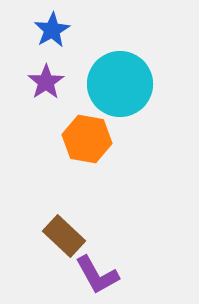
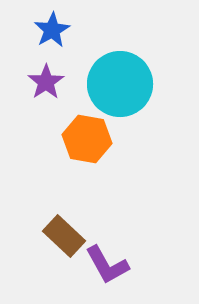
purple L-shape: moved 10 px right, 10 px up
